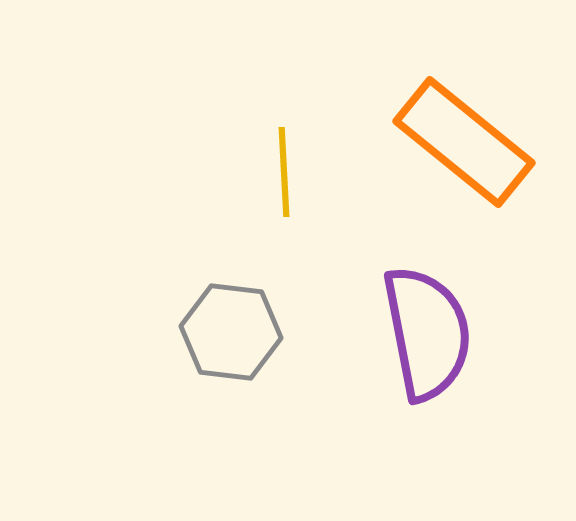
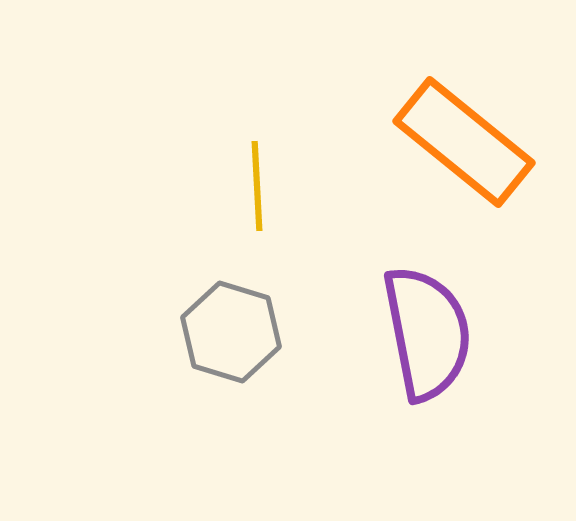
yellow line: moved 27 px left, 14 px down
gray hexagon: rotated 10 degrees clockwise
